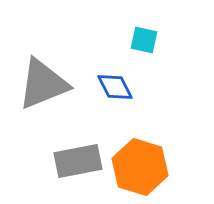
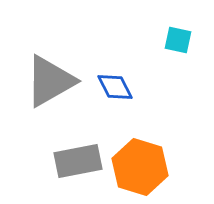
cyan square: moved 34 px right
gray triangle: moved 7 px right, 3 px up; rotated 8 degrees counterclockwise
